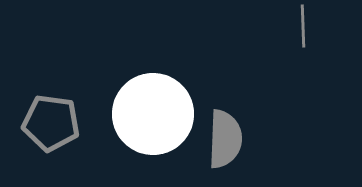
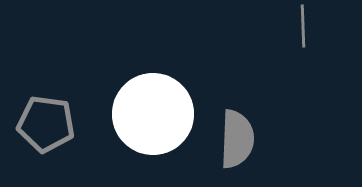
gray pentagon: moved 5 px left, 1 px down
gray semicircle: moved 12 px right
